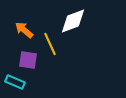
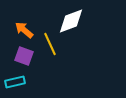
white diamond: moved 2 px left
purple square: moved 4 px left, 4 px up; rotated 12 degrees clockwise
cyan rectangle: rotated 36 degrees counterclockwise
